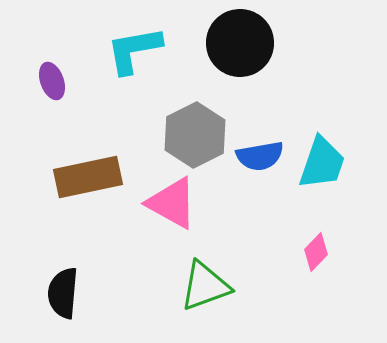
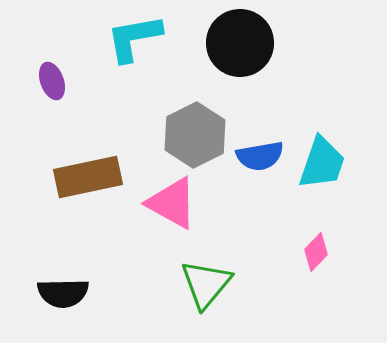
cyan L-shape: moved 12 px up
green triangle: moved 1 px right, 2 px up; rotated 30 degrees counterclockwise
black semicircle: rotated 96 degrees counterclockwise
